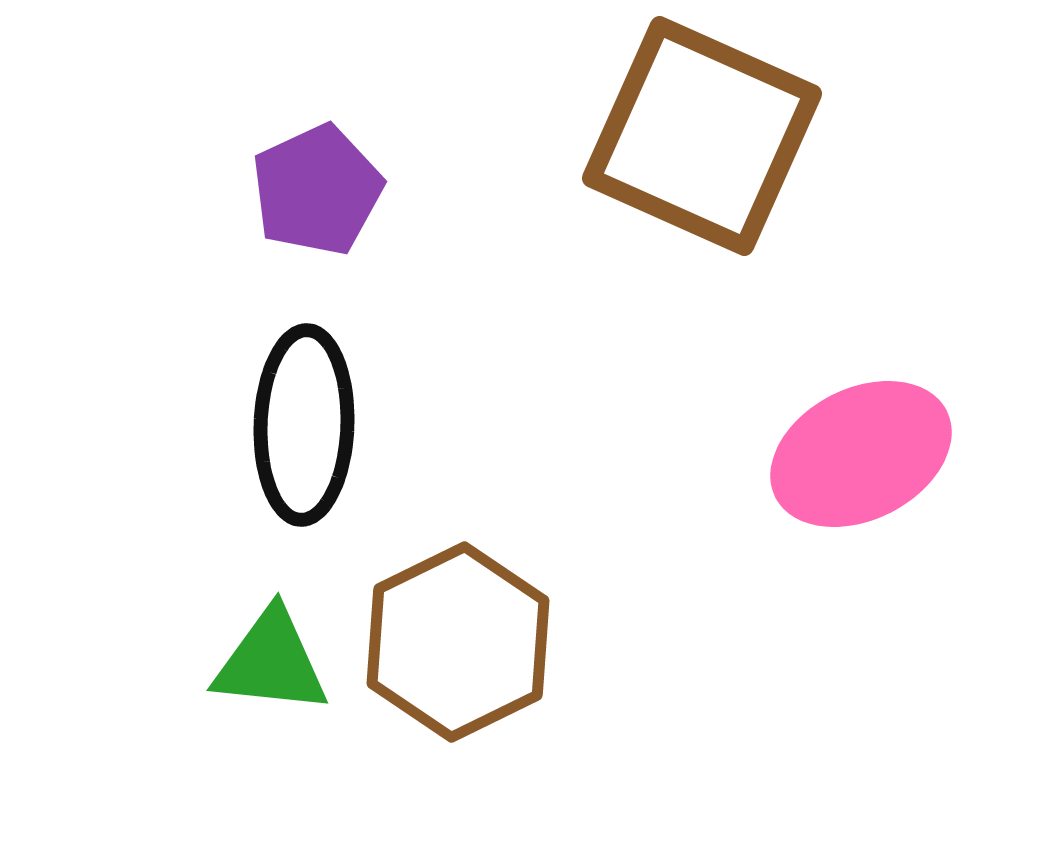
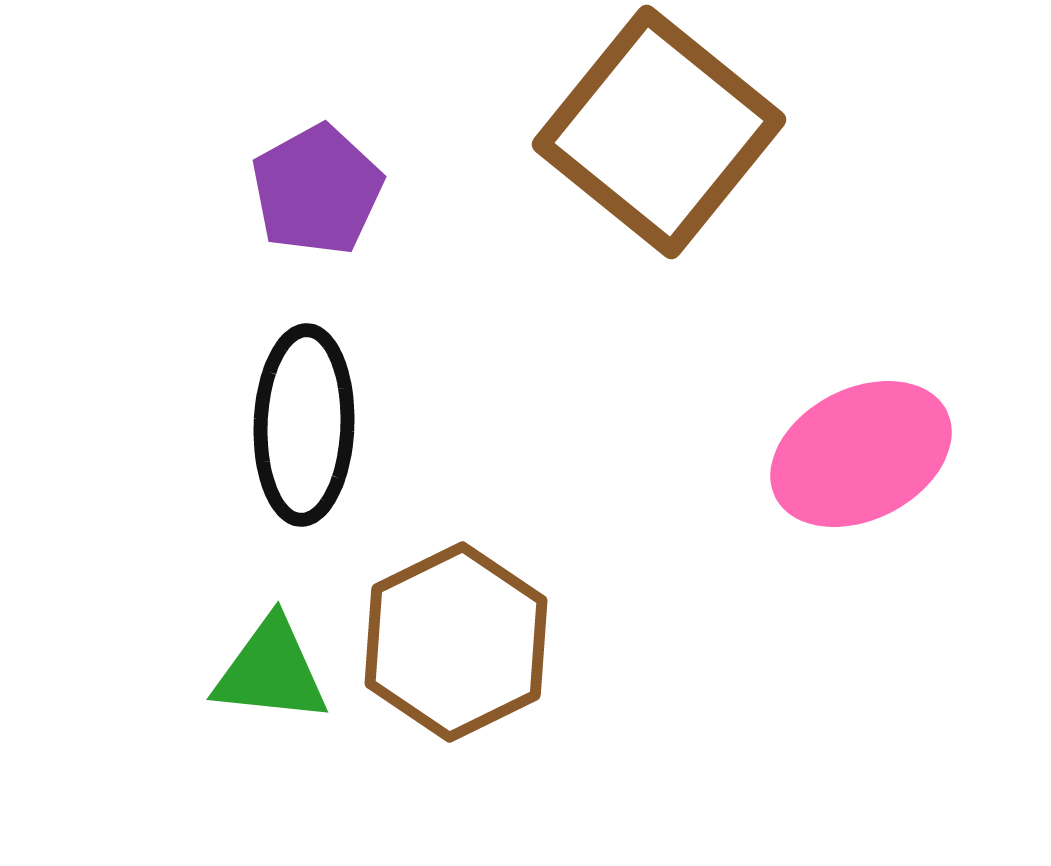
brown square: moved 43 px left, 4 px up; rotated 15 degrees clockwise
purple pentagon: rotated 4 degrees counterclockwise
brown hexagon: moved 2 px left
green triangle: moved 9 px down
